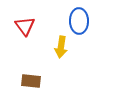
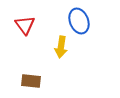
blue ellipse: rotated 20 degrees counterclockwise
red triangle: moved 1 px up
